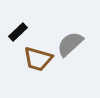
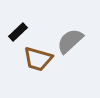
gray semicircle: moved 3 px up
